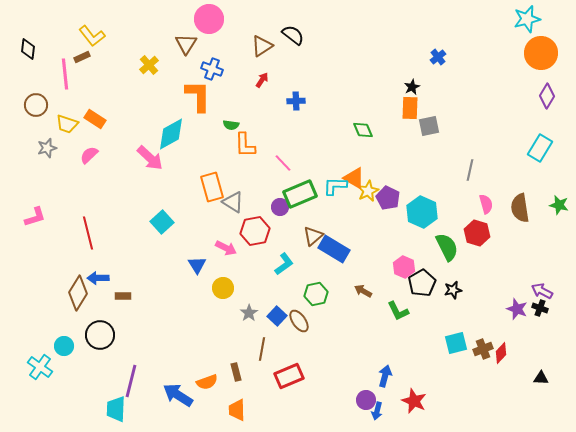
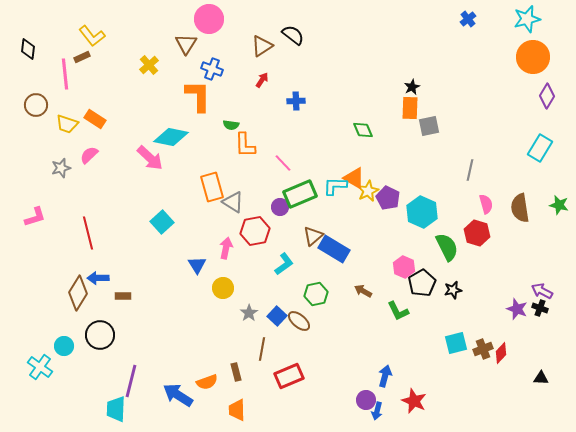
orange circle at (541, 53): moved 8 px left, 4 px down
blue cross at (438, 57): moved 30 px right, 38 px up
cyan diamond at (171, 134): moved 3 px down; rotated 40 degrees clockwise
gray star at (47, 148): moved 14 px right, 20 px down
pink arrow at (226, 248): rotated 105 degrees counterclockwise
brown ellipse at (299, 321): rotated 15 degrees counterclockwise
